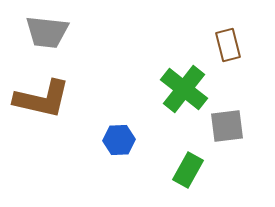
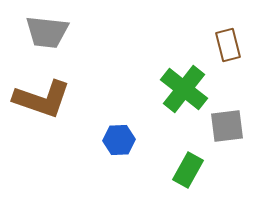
brown L-shape: rotated 6 degrees clockwise
